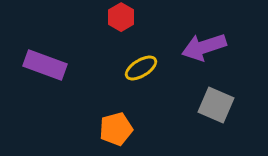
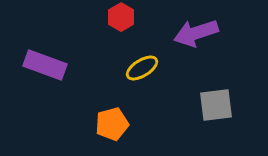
purple arrow: moved 8 px left, 14 px up
yellow ellipse: moved 1 px right
gray square: rotated 30 degrees counterclockwise
orange pentagon: moved 4 px left, 5 px up
